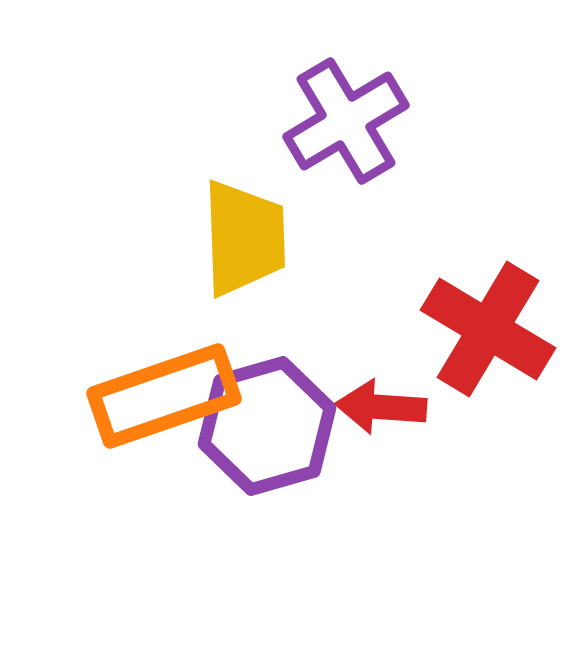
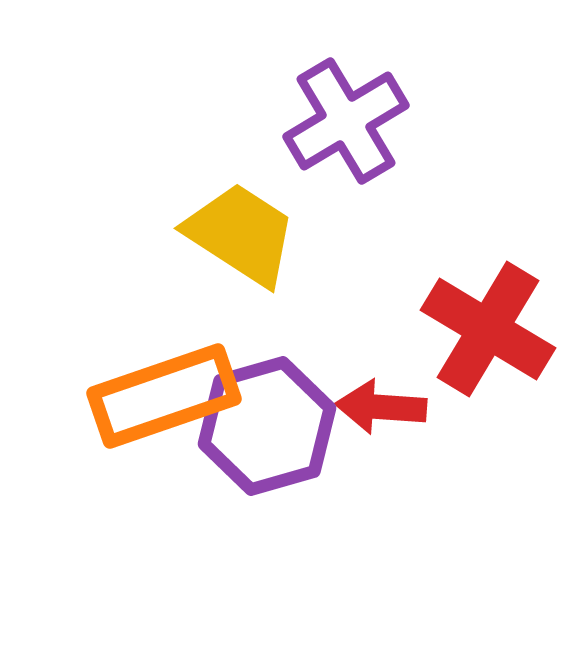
yellow trapezoid: moved 3 px left, 4 px up; rotated 55 degrees counterclockwise
